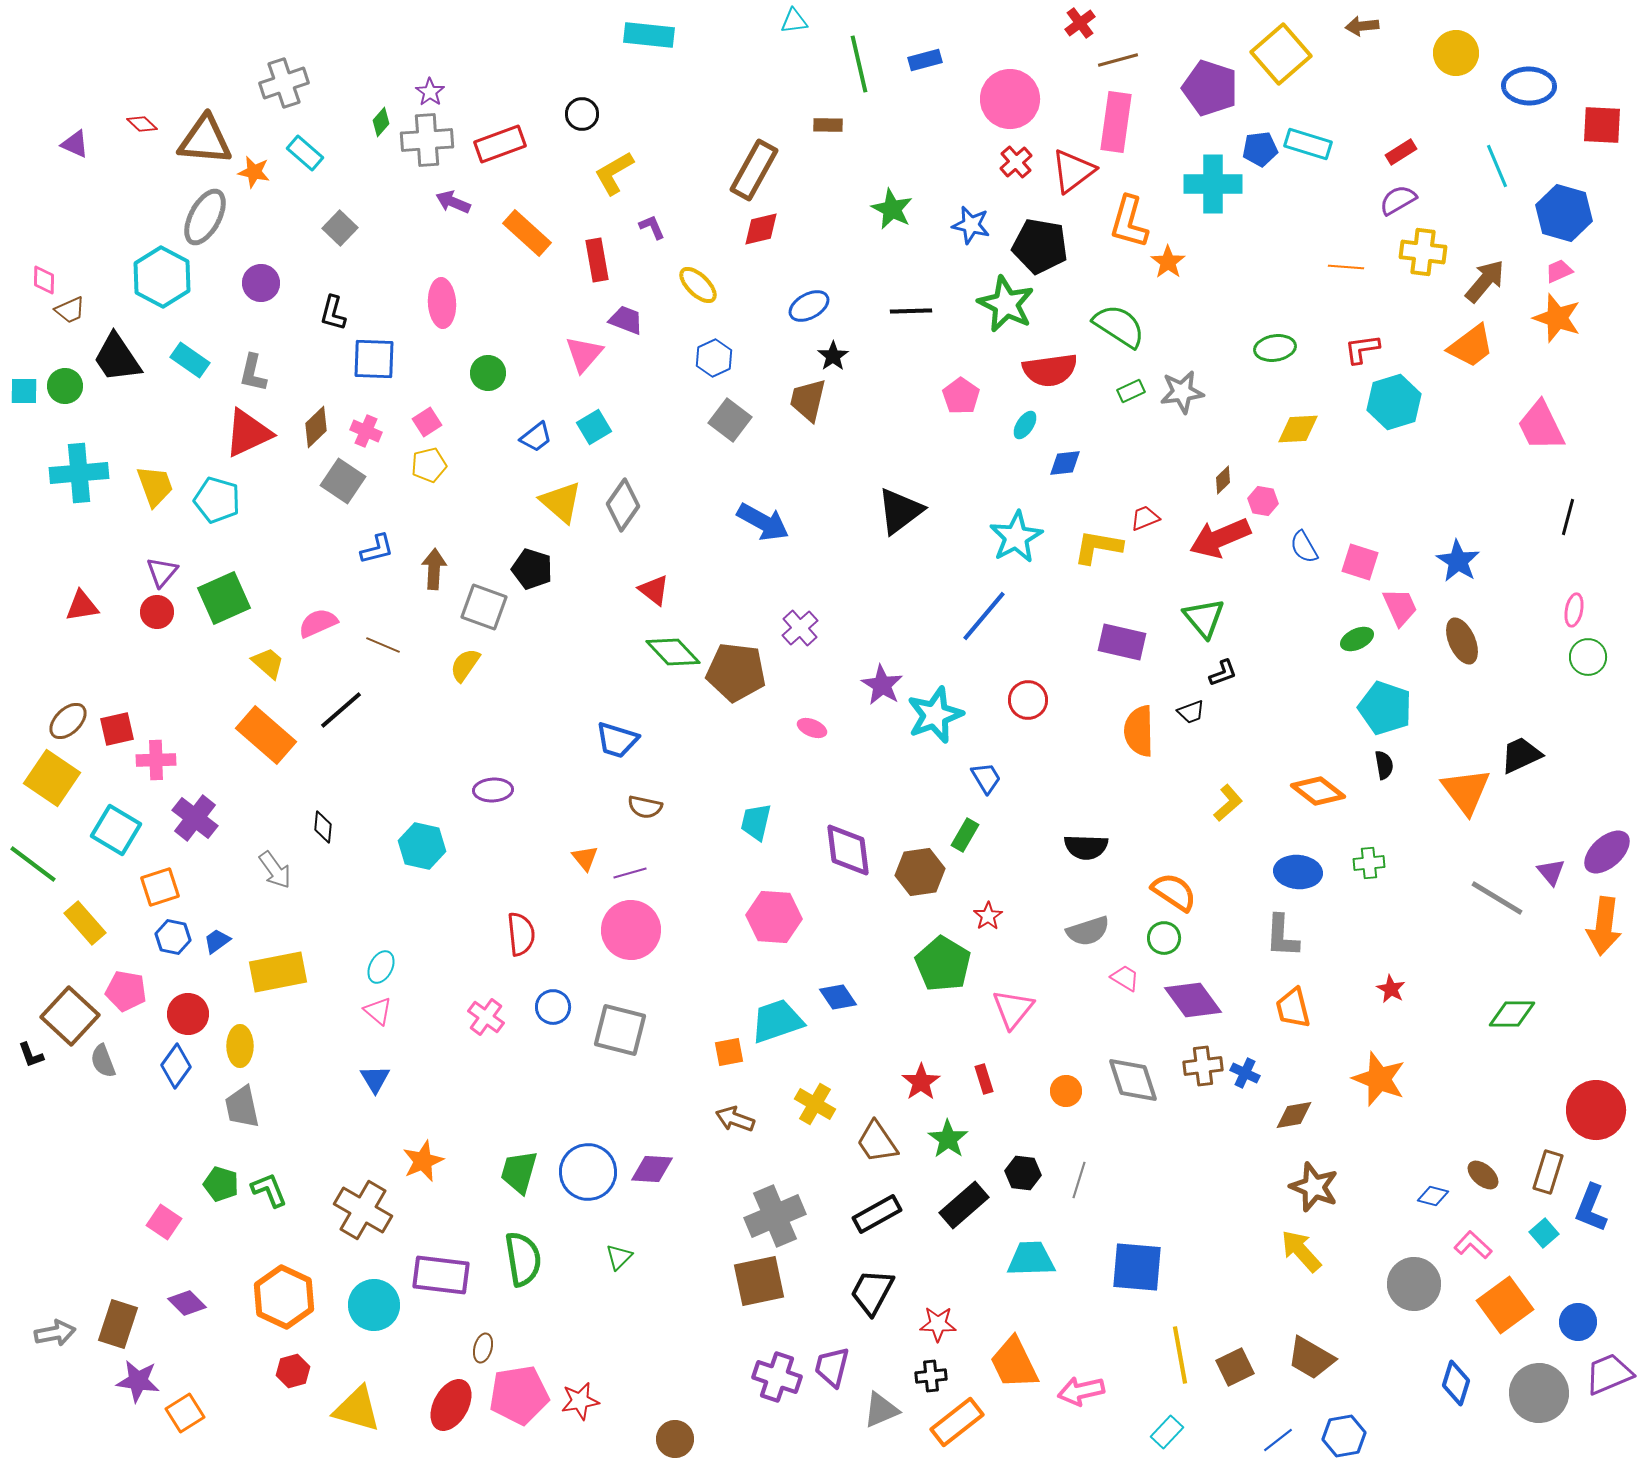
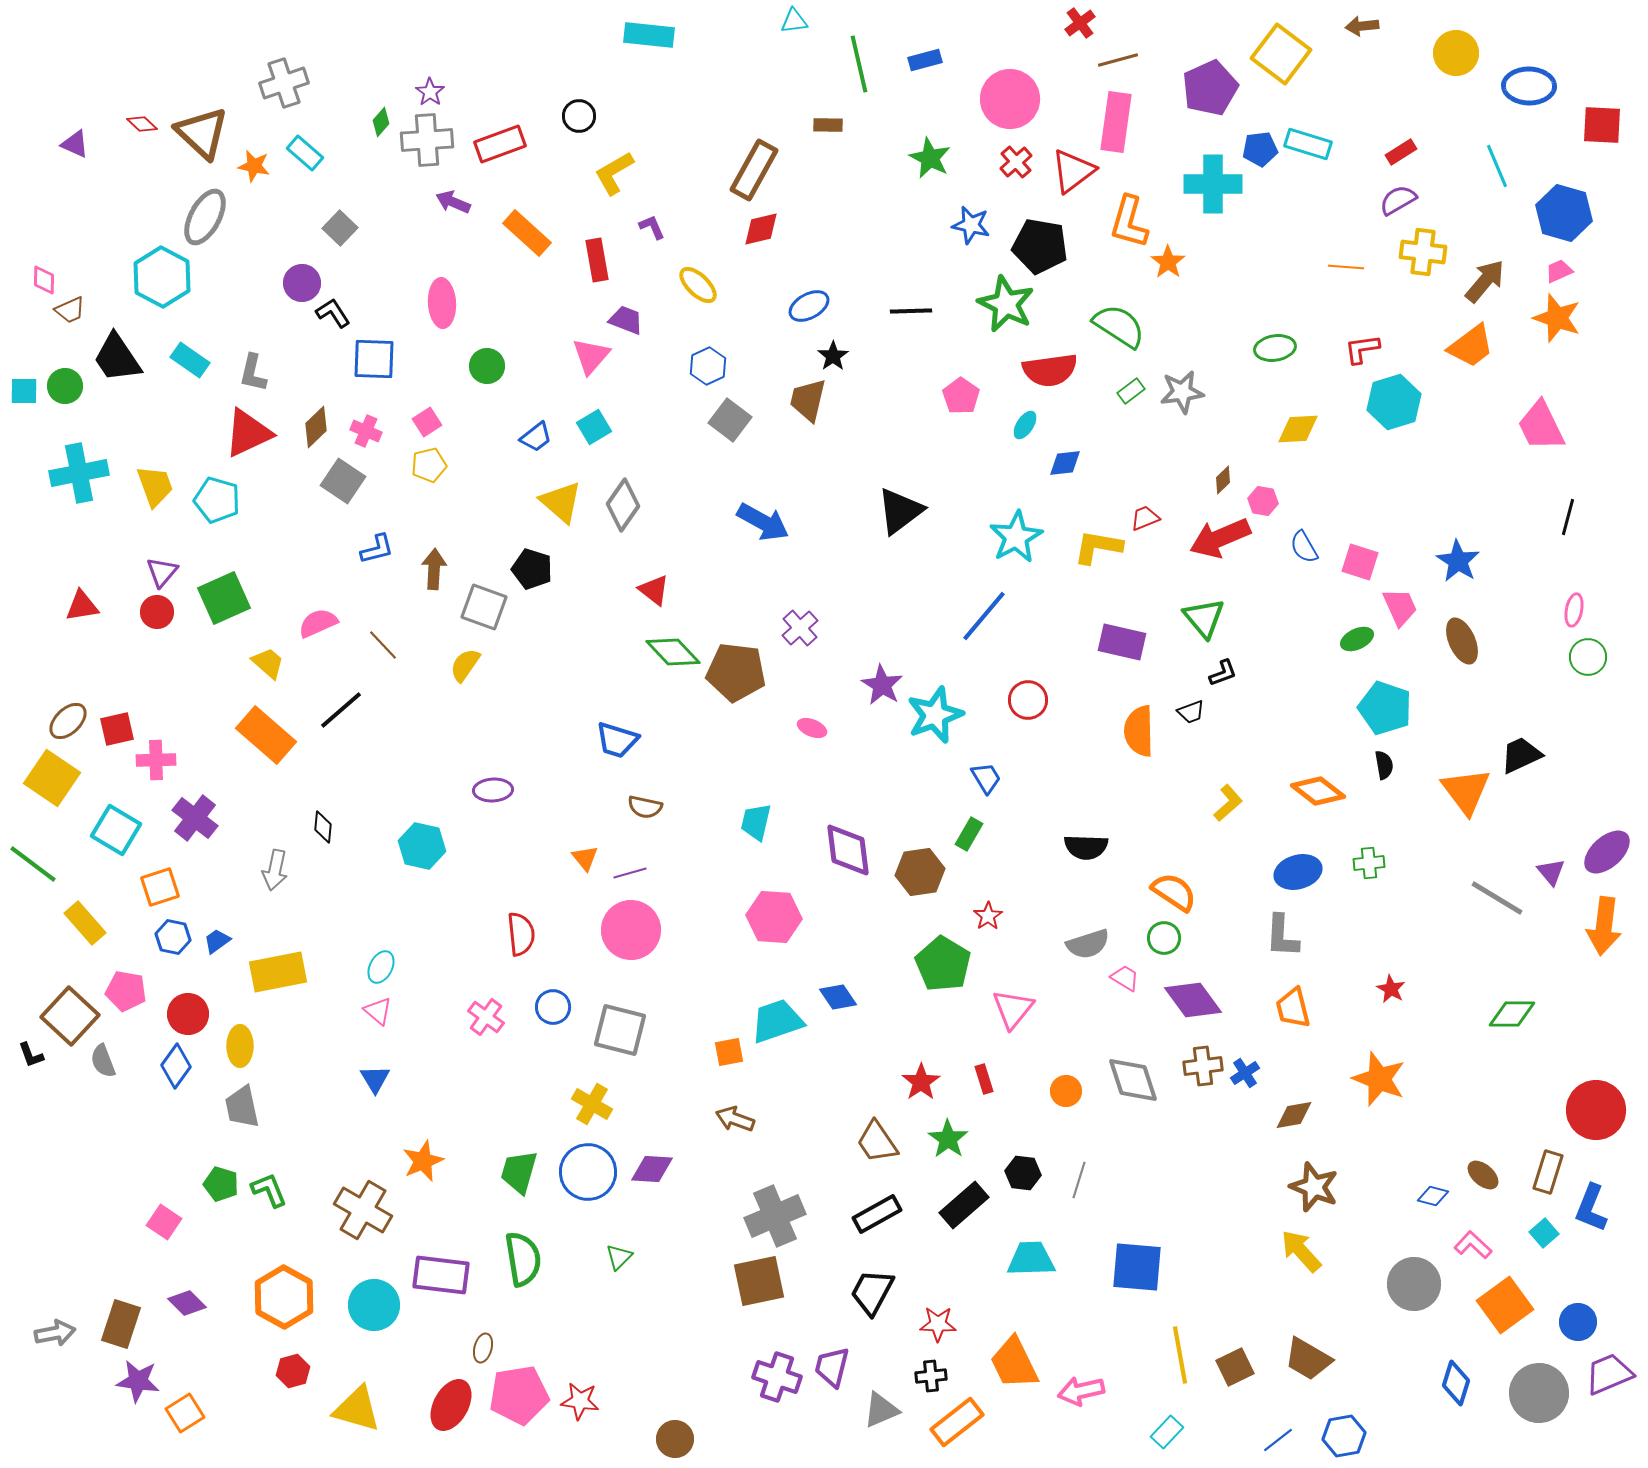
yellow square at (1281, 54): rotated 12 degrees counterclockwise
purple pentagon at (1210, 88): rotated 30 degrees clockwise
black circle at (582, 114): moved 3 px left, 2 px down
brown triangle at (205, 140): moved 3 px left, 7 px up; rotated 38 degrees clockwise
orange star at (254, 172): moved 6 px up
green star at (892, 209): moved 38 px right, 51 px up
purple circle at (261, 283): moved 41 px right
black L-shape at (333, 313): rotated 132 degrees clockwise
pink triangle at (584, 354): moved 7 px right, 2 px down
blue hexagon at (714, 358): moved 6 px left, 8 px down
green circle at (488, 373): moved 1 px left, 7 px up
green rectangle at (1131, 391): rotated 12 degrees counterclockwise
cyan cross at (79, 473): rotated 6 degrees counterclockwise
brown line at (383, 645): rotated 24 degrees clockwise
green rectangle at (965, 835): moved 4 px right, 1 px up
gray arrow at (275, 870): rotated 48 degrees clockwise
blue ellipse at (1298, 872): rotated 21 degrees counterclockwise
gray semicircle at (1088, 931): moved 13 px down
blue cross at (1245, 1073): rotated 32 degrees clockwise
yellow cross at (815, 1104): moved 223 px left
orange hexagon at (284, 1297): rotated 4 degrees clockwise
brown rectangle at (118, 1324): moved 3 px right
brown trapezoid at (1311, 1358): moved 3 px left, 1 px down
red star at (580, 1401): rotated 18 degrees clockwise
